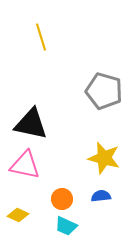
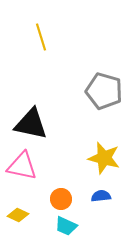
pink triangle: moved 3 px left, 1 px down
orange circle: moved 1 px left
